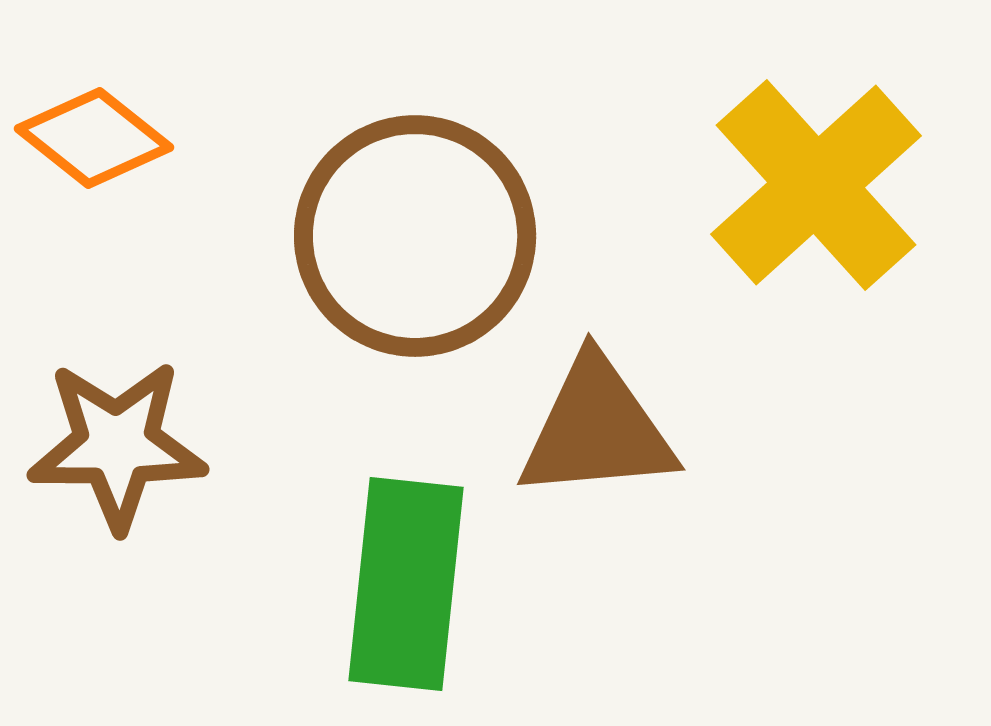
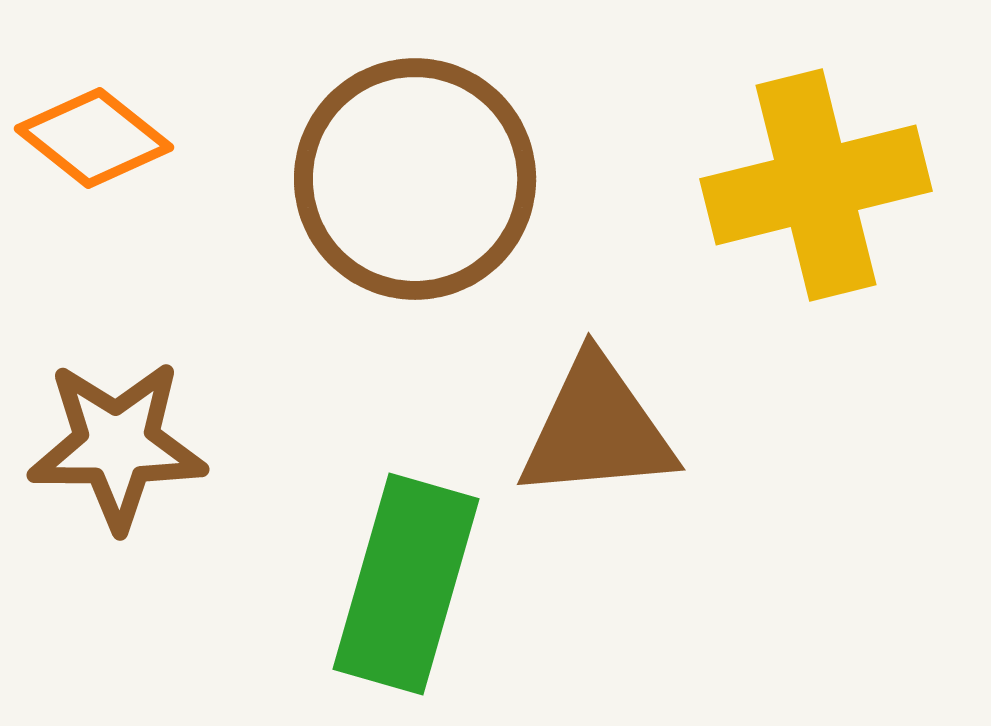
yellow cross: rotated 28 degrees clockwise
brown circle: moved 57 px up
green rectangle: rotated 10 degrees clockwise
